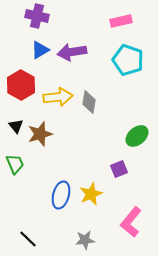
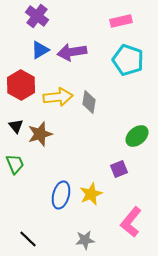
purple cross: rotated 25 degrees clockwise
